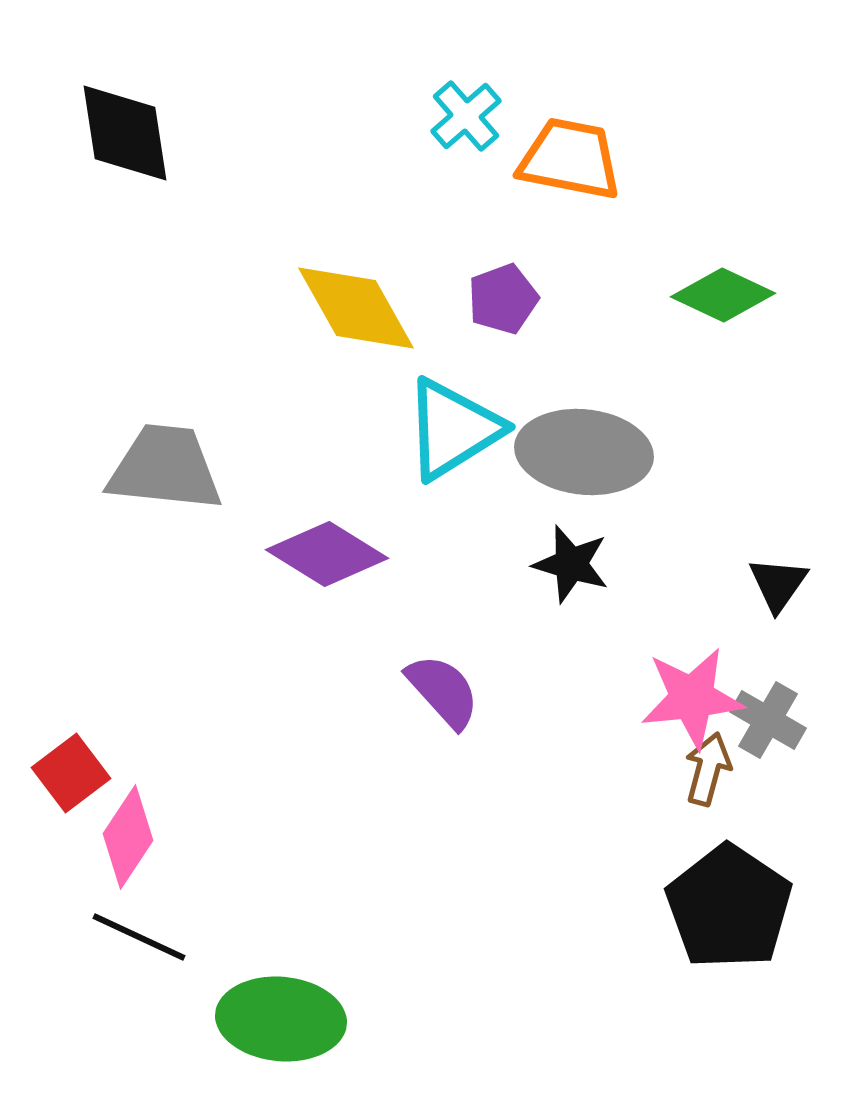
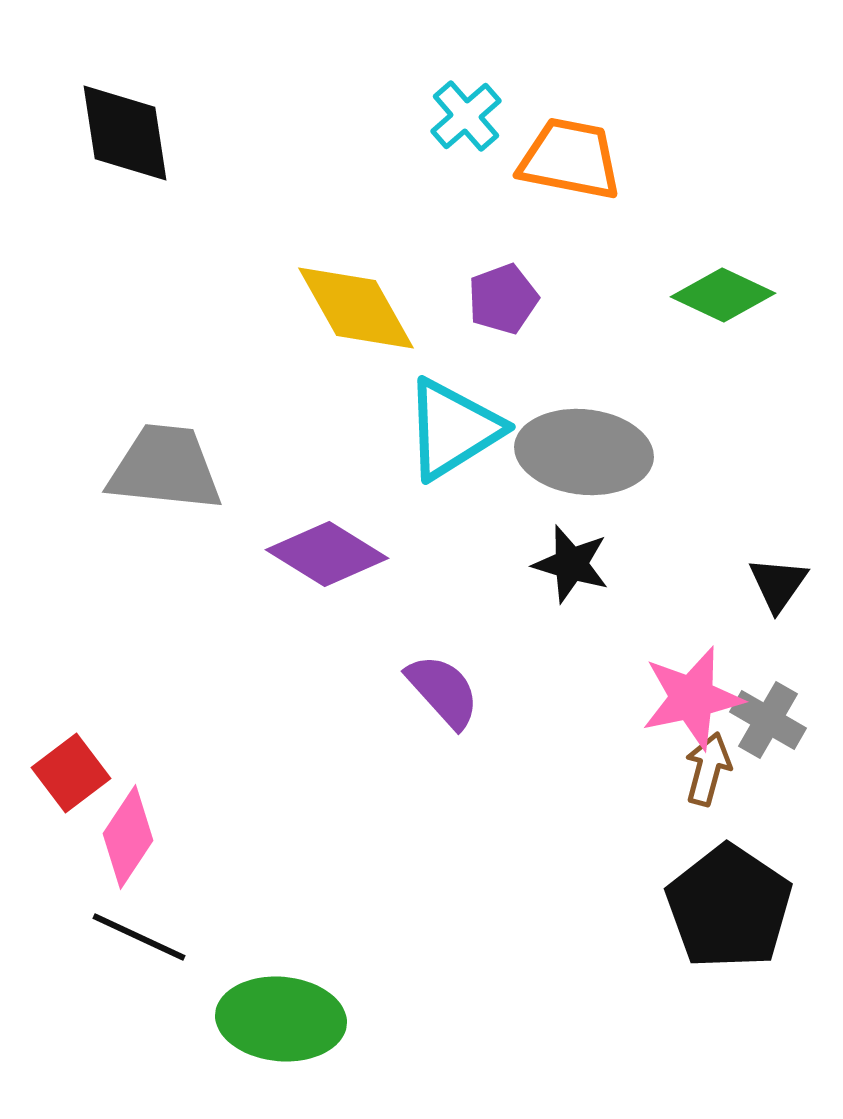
pink star: rotated 6 degrees counterclockwise
